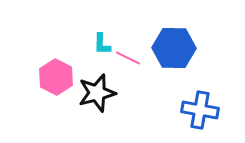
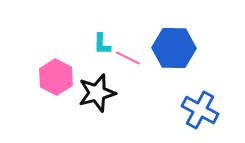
blue cross: rotated 18 degrees clockwise
